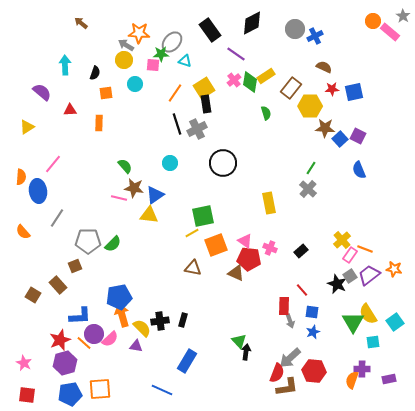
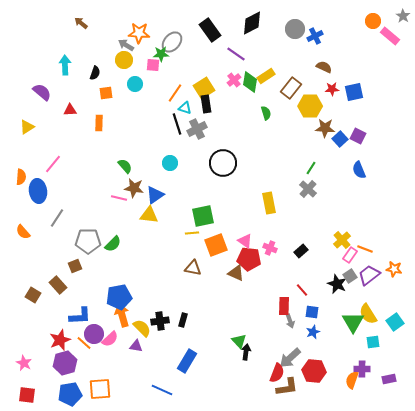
pink rectangle at (390, 32): moved 4 px down
cyan triangle at (185, 61): moved 47 px down
yellow line at (192, 233): rotated 24 degrees clockwise
